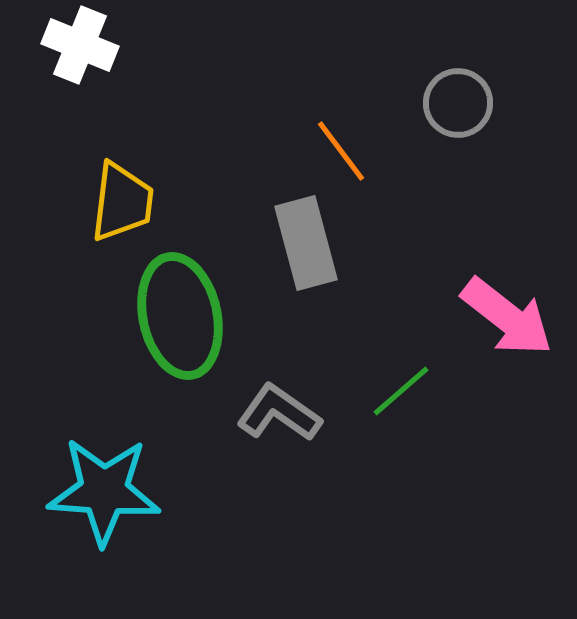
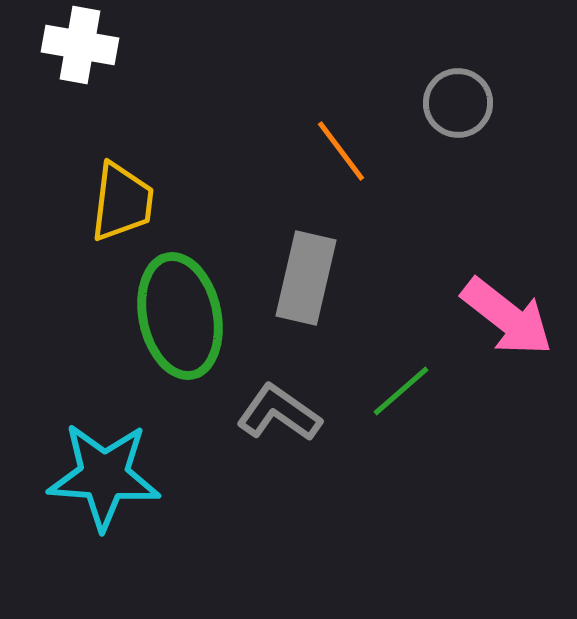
white cross: rotated 12 degrees counterclockwise
gray rectangle: moved 35 px down; rotated 28 degrees clockwise
cyan star: moved 15 px up
